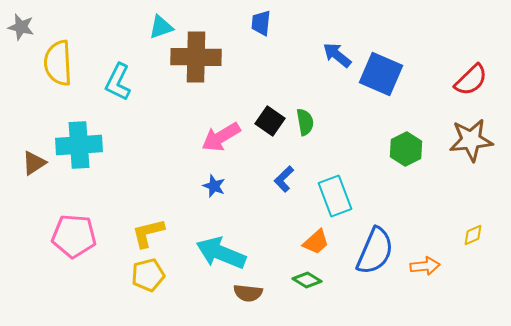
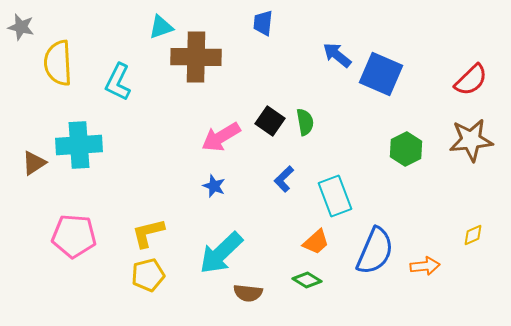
blue trapezoid: moved 2 px right
cyan arrow: rotated 66 degrees counterclockwise
